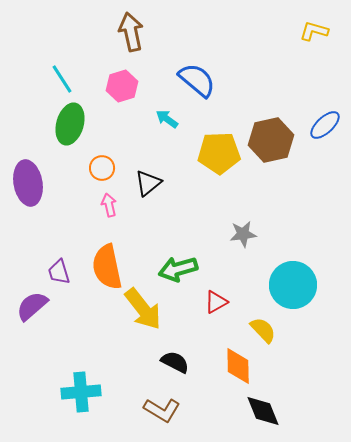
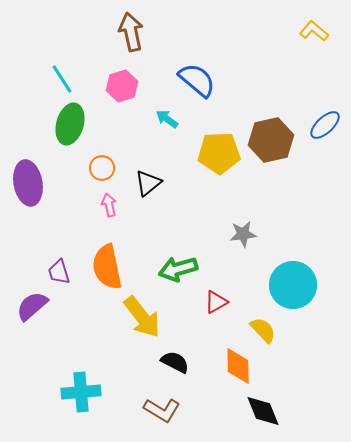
yellow L-shape: rotated 24 degrees clockwise
yellow arrow: moved 1 px left, 8 px down
